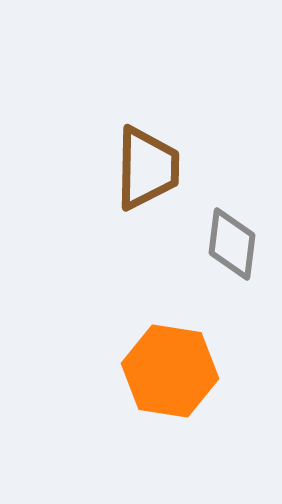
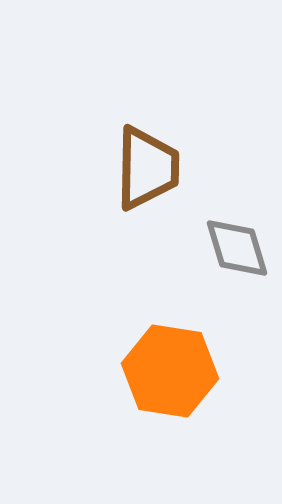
gray diamond: moved 5 px right, 4 px down; rotated 24 degrees counterclockwise
